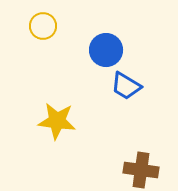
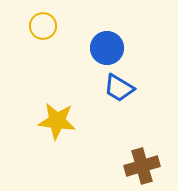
blue circle: moved 1 px right, 2 px up
blue trapezoid: moved 7 px left, 2 px down
brown cross: moved 1 px right, 4 px up; rotated 24 degrees counterclockwise
